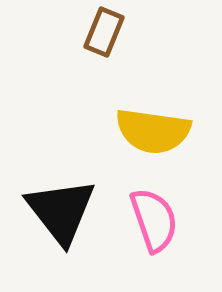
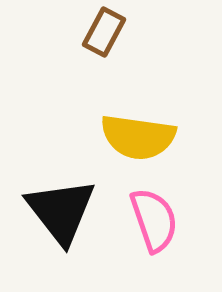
brown rectangle: rotated 6 degrees clockwise
yellow semicircle: moved 15 px left, 6 px down
